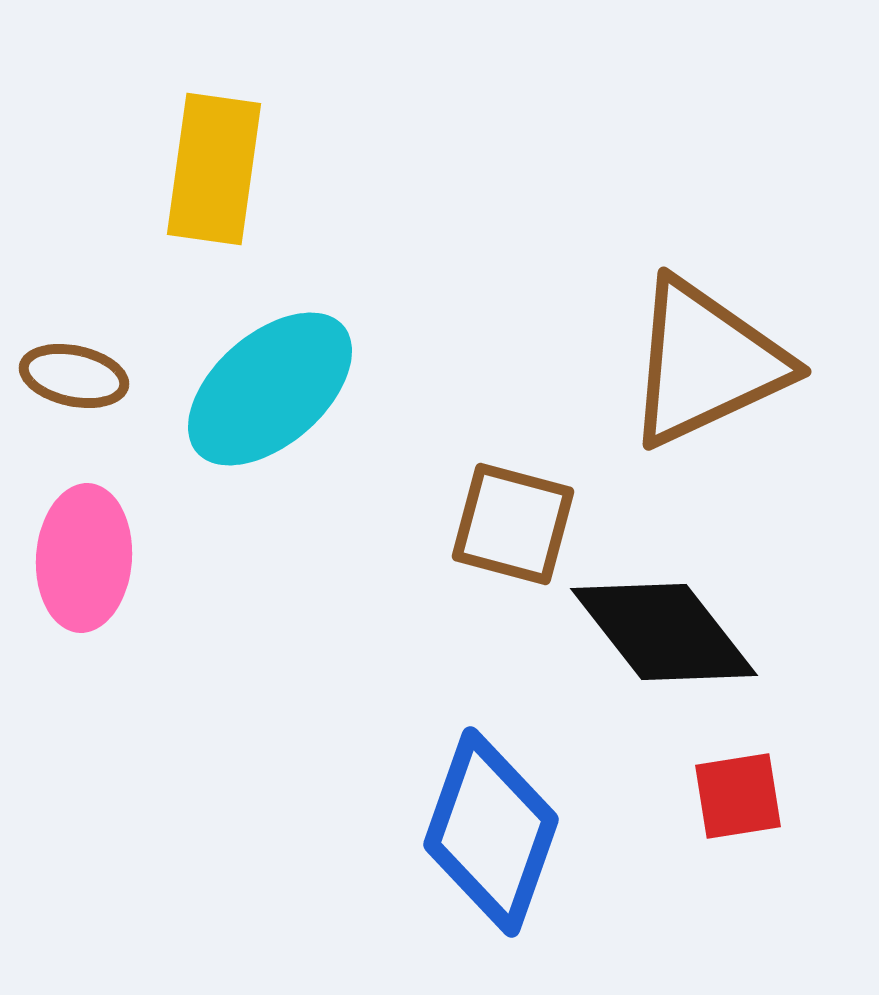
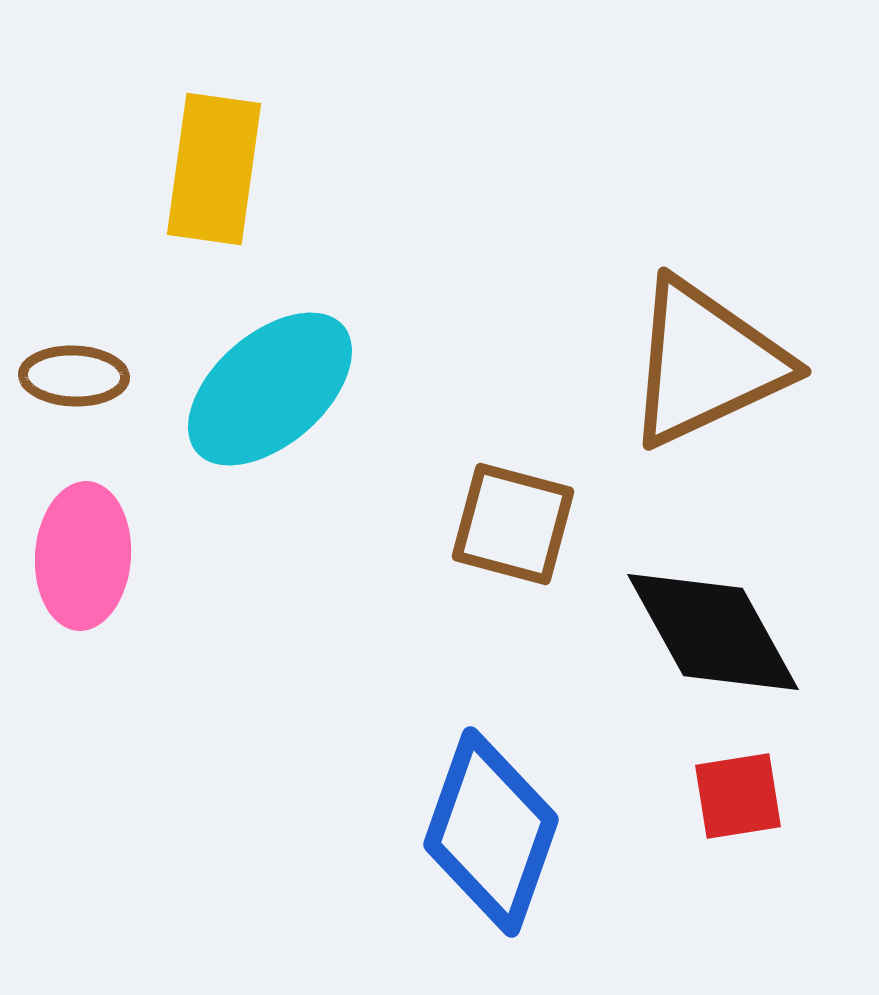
brown ellipse: rotated 10 degrees counterclockwise
pink ellipse: moved 1 px left, 2 px up
black diamond: moved 49 px right; rotated 9 degrees clockwise
